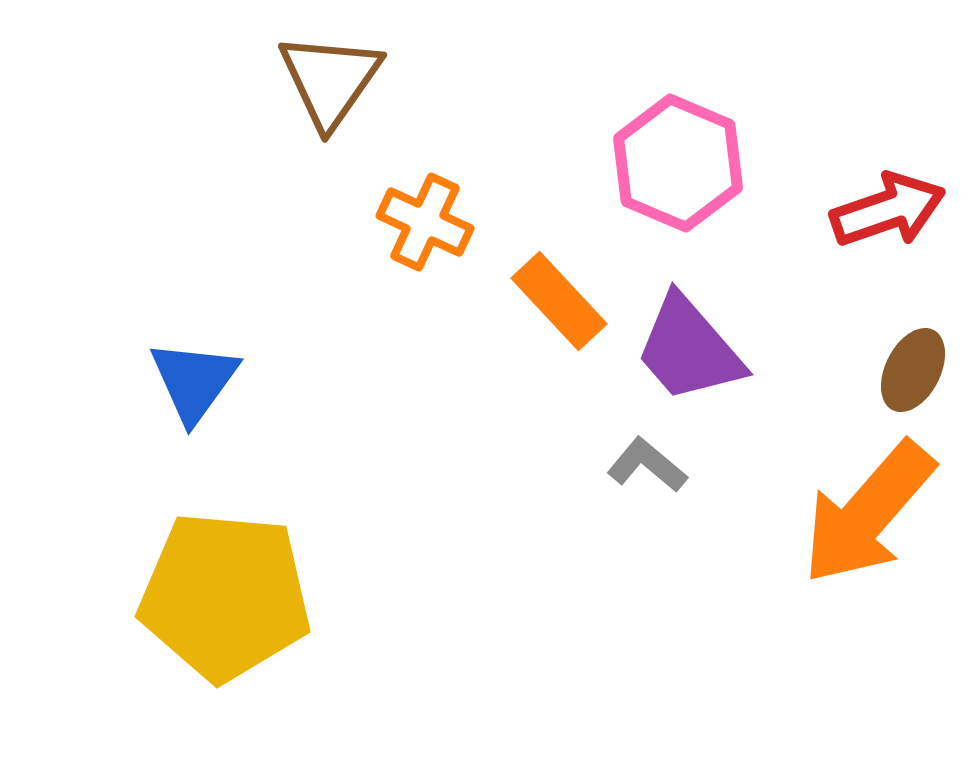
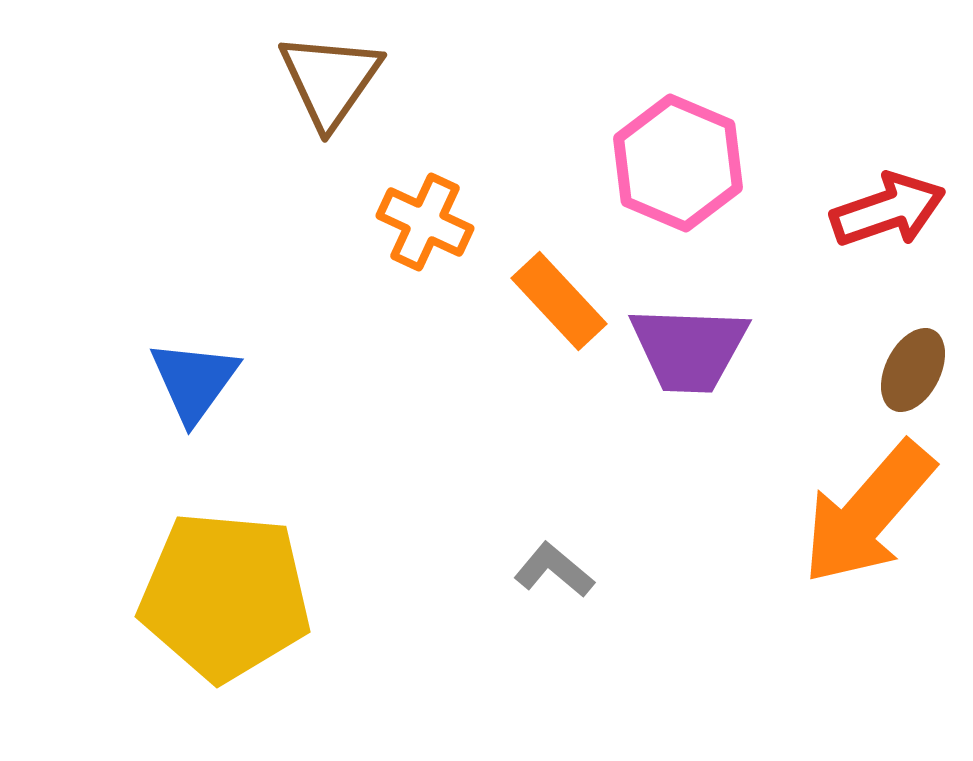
purple trapezoid: rotated 47 degrees counterclockwise
gray L-shape: moved 93 px left, 105 px down
